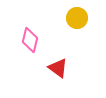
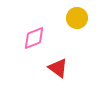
pink diamond: moved 4 px right, 2 px up; rotated 55 degrees clockwise
